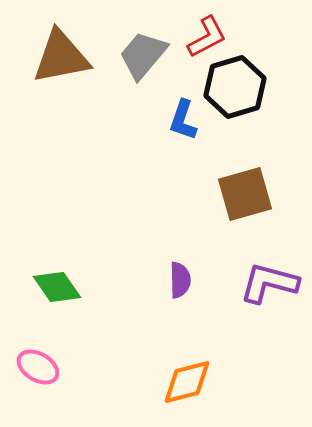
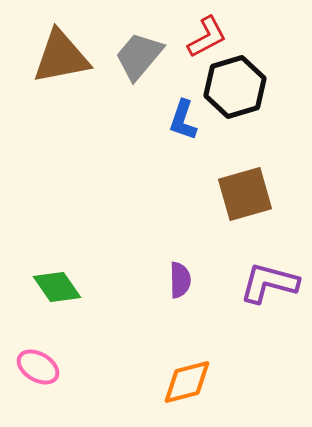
gray trapezoid: moved 4 px left, 1 px down
